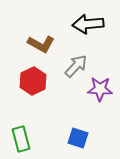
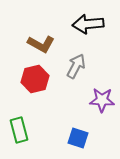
gray arrow: rotated 15 degrees counterclockwise
red hexagon: moved 2 px right, 2 px up; rotated 12 degrees clockwise
purple star: moved 2 px right, 11 px down
green rectangle: moved 2 px left, 9 px up
